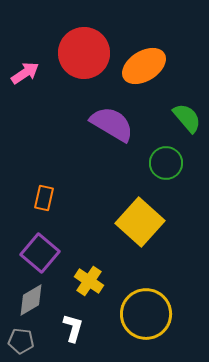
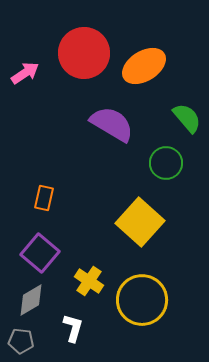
yellow circle: moved 4 px left, 14 px up
